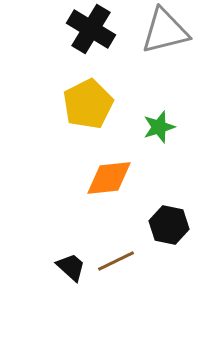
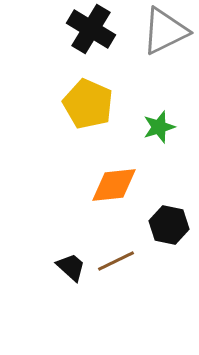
gray triangle: rotated 12 degrees counterclockwise
yellow pentagon: rotated 21 degrees counterclockwise
orange diamond: moved 5 px right, 7 px down
